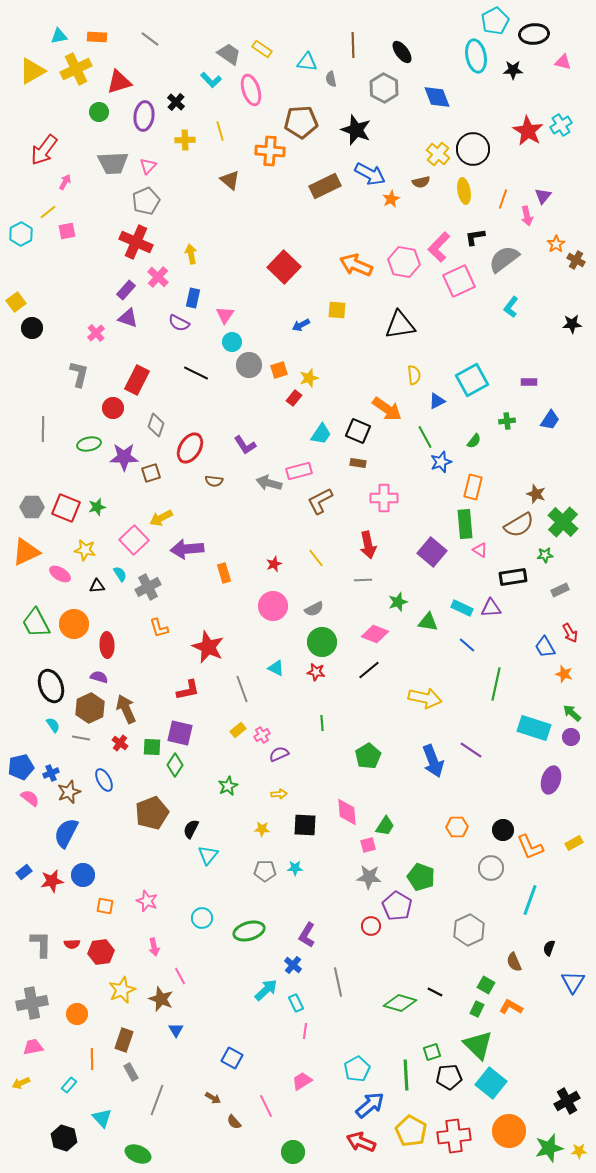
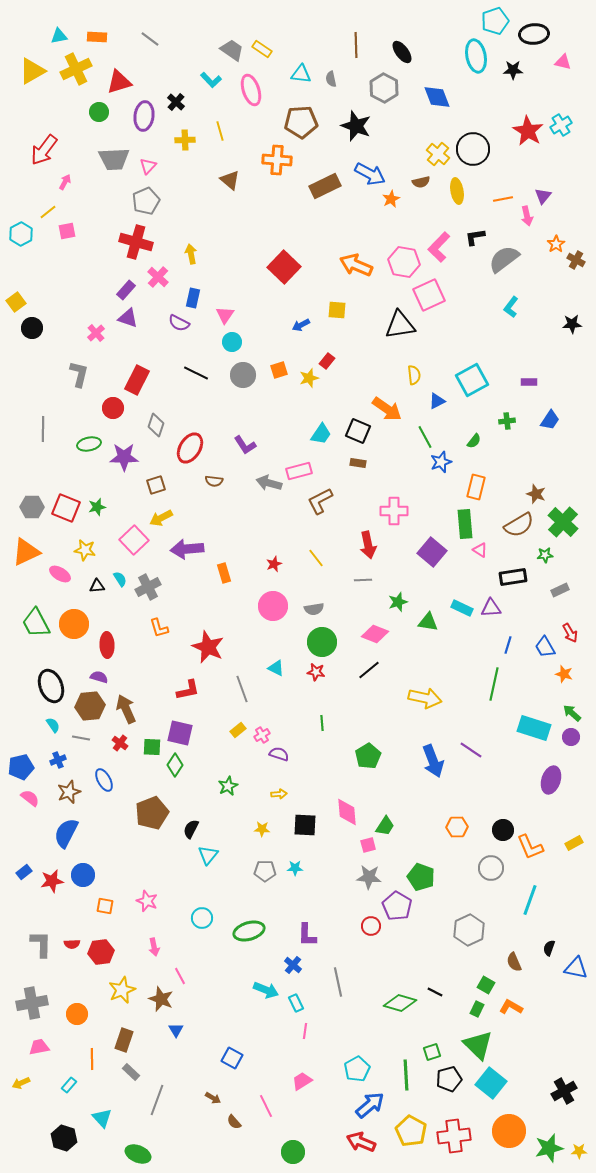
cyan pentagon at (495, 21): rotated 8 degrees clockwise
brown line at (353, 45): moved 3 px right
gray trapezoid at (229, 54): moved 3 px right, 4 px up
cyan triangle at (307, 62): moved 6 px left, 12 px down
black star at (356, 130): moved 4 px up
orange cross at (270, 151): moved 7 px right, 9 px down
gray trapezoid at (113, 163): moved 1 px right, 4 px up
yellow ellipse at (464, 191): moved 7 px left
orange line at (503, 199): rotated 60 degrees clockwise
red cross at (136, 242): rotated 8 degrees counterclockwise
pink square at (459, 281): moved 30 px left, 14 px down
gray circle at (249, 365): moved 6 px left, 10 px down
red rectangle at (294, 398): moved 33 px right, 37 px up
brown square at (151, 473): moved 5 px right, 12 px down
orange rectangle at (473, 487): moved 3 px right
pink cross at (384, 498): moved 10 px right, 13 px down
cyan semicircle at (120, 574): moved 5 px down
gray semicircle at (314, 609): rotated 18 degrees clockwise
blue line at (467, 645): moved 41 px right; rotated 66 degrees clockwise
green line at (496, 684): moved 2 px left
brown hexagon at (90, 708): moved 2 px up; rotated 20 degrees clockwise
purple semicircle at (279, 754): rotated 42 degrees clockwise
blue cross at (51, 773): moved 7 px right, 13 px up
purple L-shape at (307, 935): rotated 30 degrees counterclockwise
blue triangle at (573, 982): moved 3 px right, 14 px up; rotated 50 degrees counterclockwise
cyan arrow at (266, 990): rotated 65 degrees clockwise
pink trapezoid at (33, 1047): moved 6 px right
gray rectangle at (131, 1072): rotated 18 degrees counterclockwise
black pentagon at (449, 1077): moved 2 px down; rotated 10 degrees counterclockwise
black cross at (567, 1101): moved 3 px left, 10 px up
